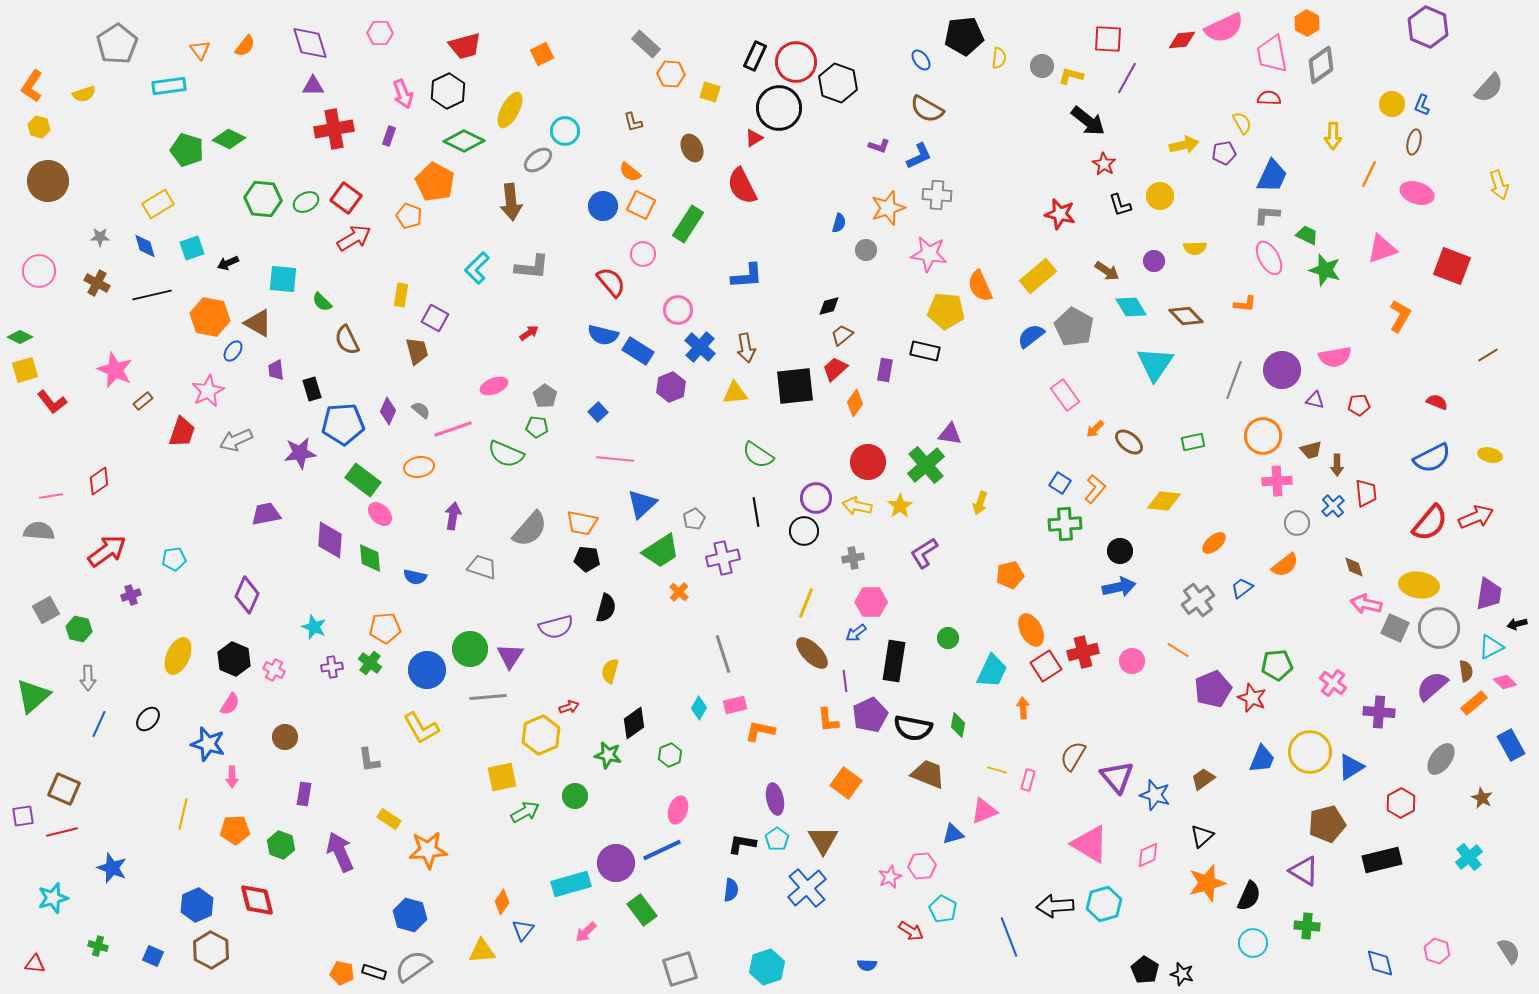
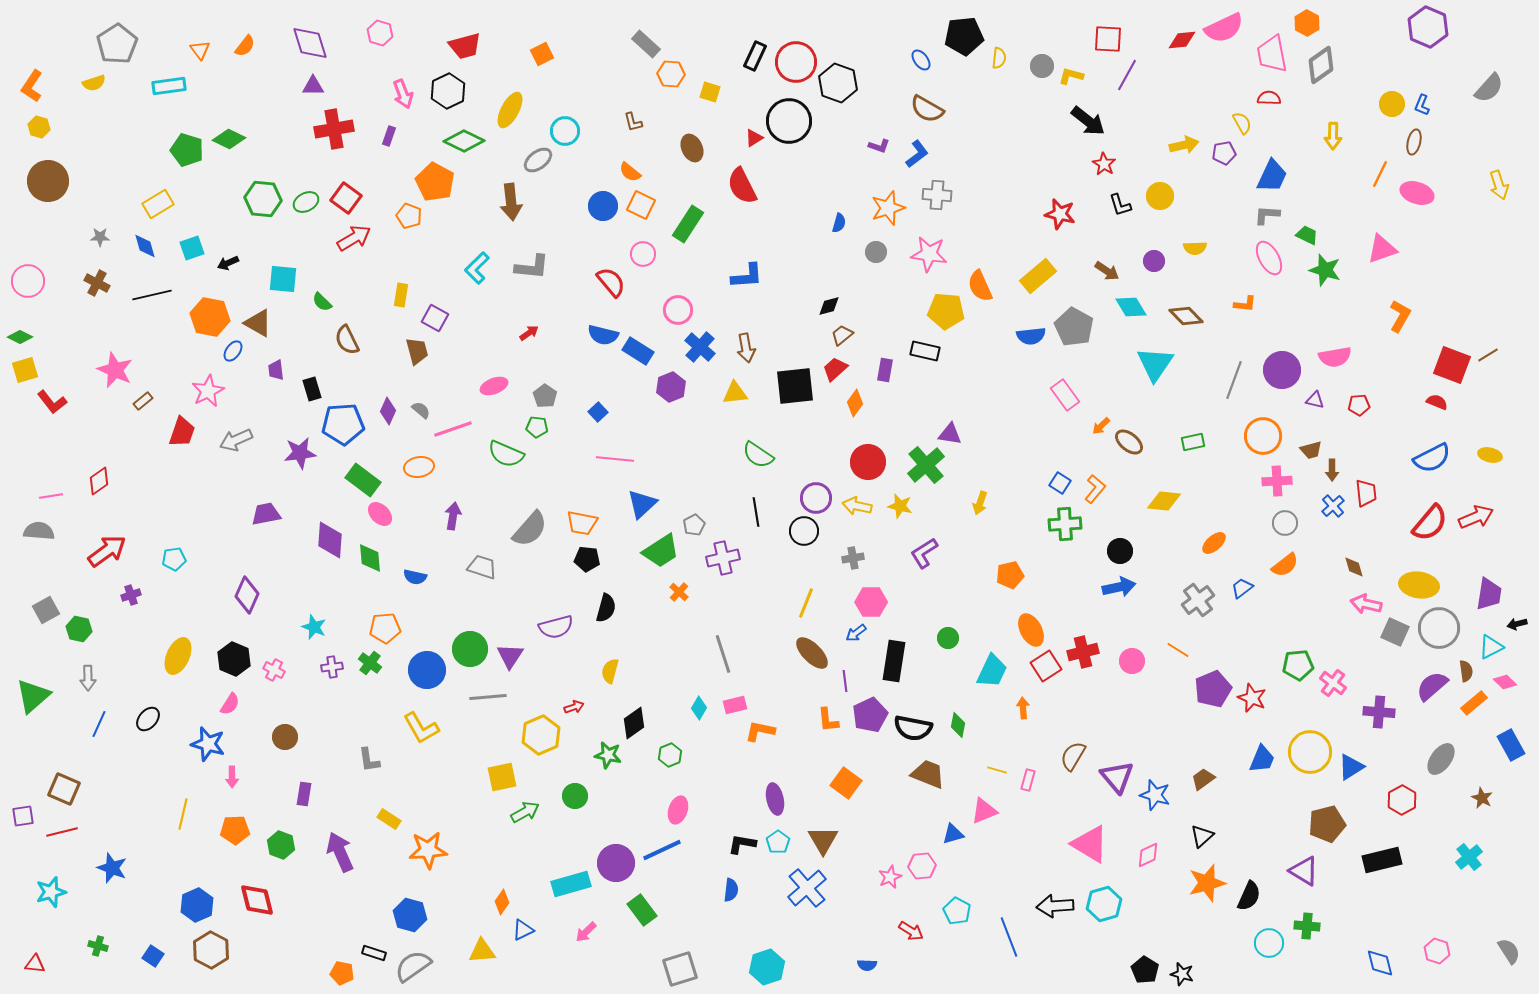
pink hexagon at (380, 33): rotated 15 degrees clockwise
purple line at (1127, 78): moved 3 px up
yellow semicircle at (84, 94): moved 10 px right, 11 px up
black circle at (779, 108): moved 10 px right, 13 px down
blue L-shape at (919, 156): moved 2 px left, 2 px up; rotated 12 degrees counterclockwise
orange line at (1369, 174): moved 11 px right
gray circle at (866, 250): moved 10 px right, 2 px down
red square at (1452, 266): moved 99 px down
pink circle at (39, 271): moved 11 px left, 10 px down
blue semicircle at (1031, 336): rotated 148 degrees counterclockwise
orange arrow at (1095, 429): moved 6 px right, 3 px up
brown arrow at (1337, 465): moved 5 px left, 5 px down
yellow star at (900, 506): rotated 25 degrees counterclockwise
gray pentagon at (694, 519): moved 6 px down
gray circle at (1297, 523): moved 12 px left
gray square at (1395, 628): moved 4 px down
green pentagon at (1277, 665): moved 21 px right
red arrow at (569, 707): moved 5 px right
red hexagon at (1401, 803): moved 1 px right, 3 px up
cyan pentagon at (777, 839): moved 1 px right, 3 px down
cyan star at (53, 898): moved 2 px left, 6 px up
cyan pentagon at (943, 909): moved 14 px right, 2 px down
blue triangle at (523, 930): rotated 25 degrees clockwise
cyan circle at (1253, 943): moved 16 px right
blue square at (153, 956): rotated 10 degrees clockwise
black rectangle at (374, 972): moved 19 px up
